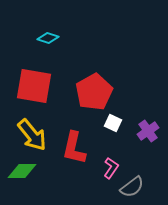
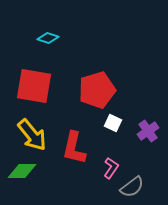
red pentagon: moved 3 px right, 2 px up; rotated 12 degrees clockwise
